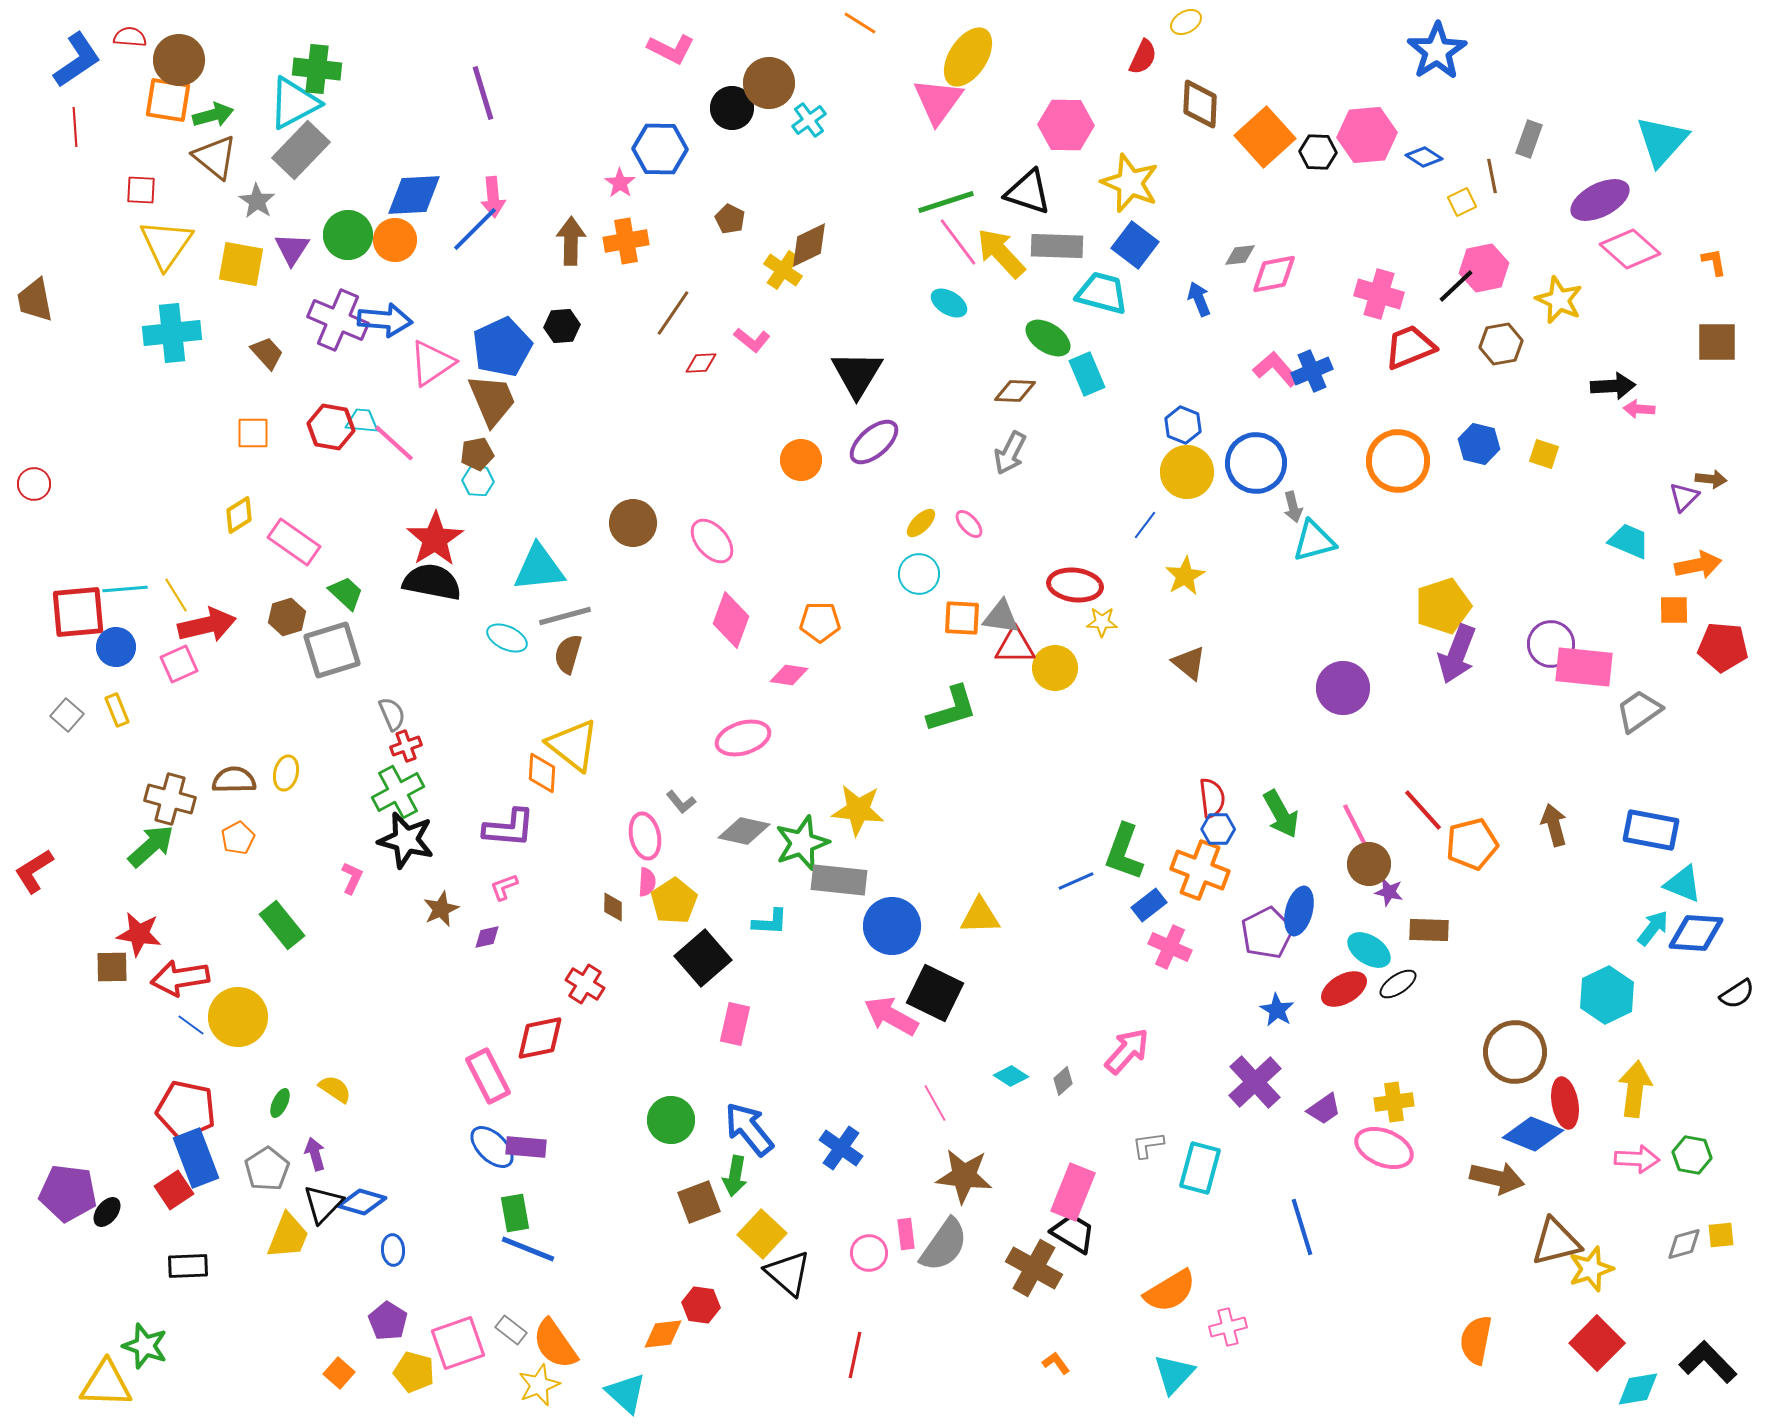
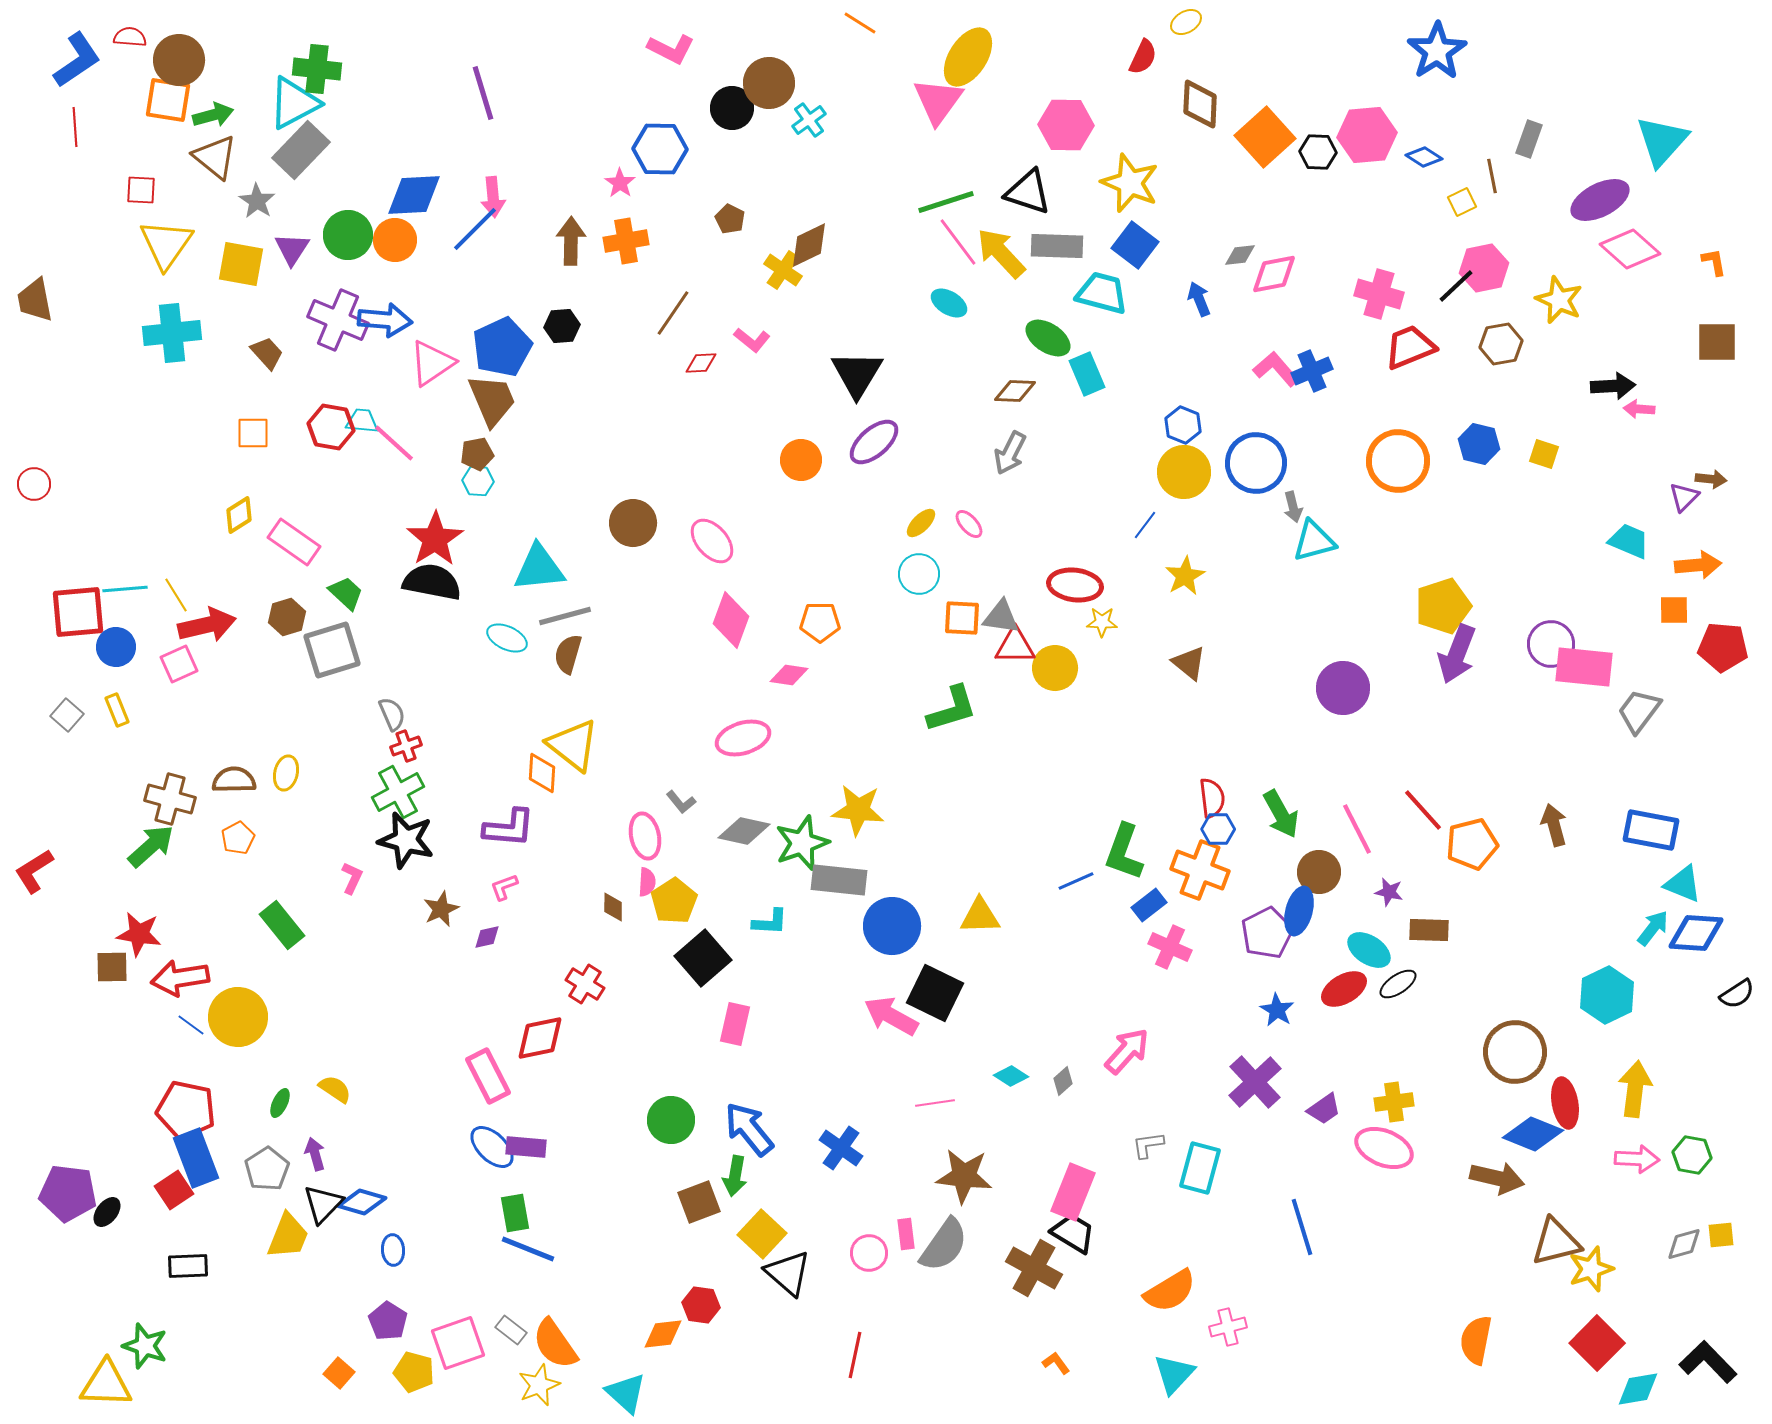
yellow circle at (1187, 472): moved 3 px left
orange arrow at (1698, 565): rotated 6 degrees clockwise
gray trapezoid at (1639, 711): rotated 18 degrees counterclockwise
brown circle at (1369, 864): moved 50 px left, 8 px down
pink line at (935, 1103): rotated 69 degrees counterclockwise
